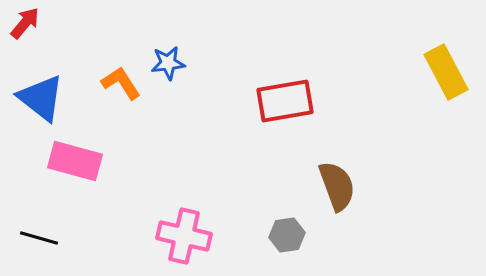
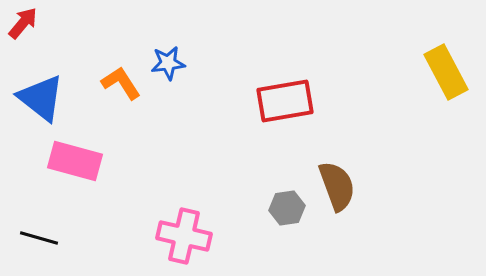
red arrow: moved 2 px left
gray hexagon: moved 27 px up
